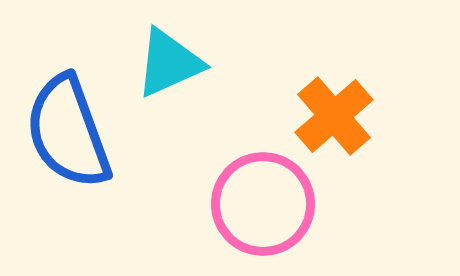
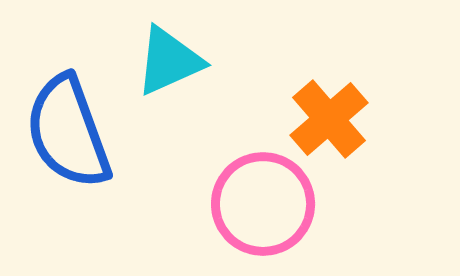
cyan triangle: moved 2 px up
orange cross: moved 5 px left, 3 px down
